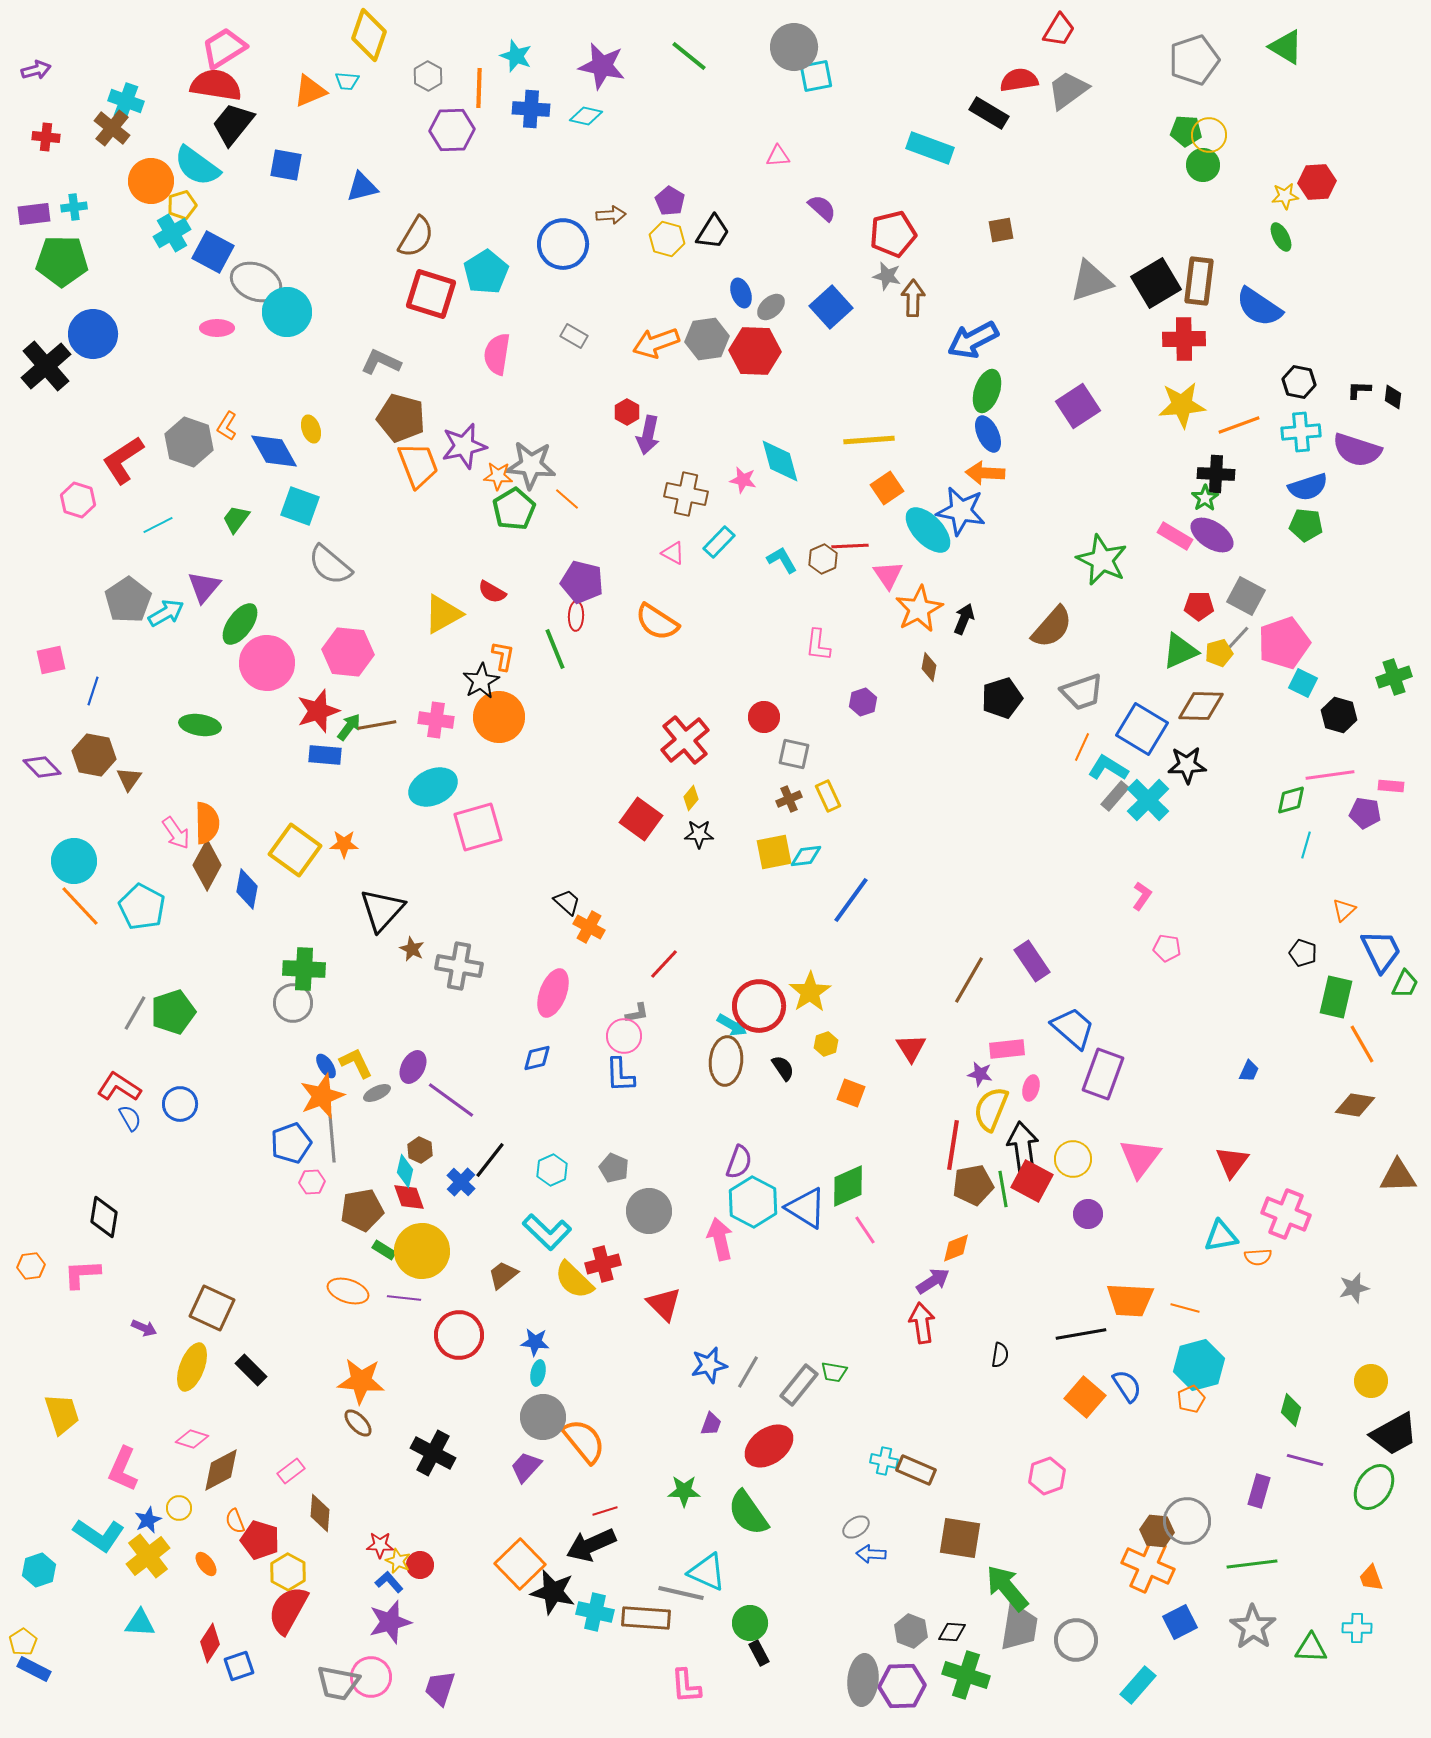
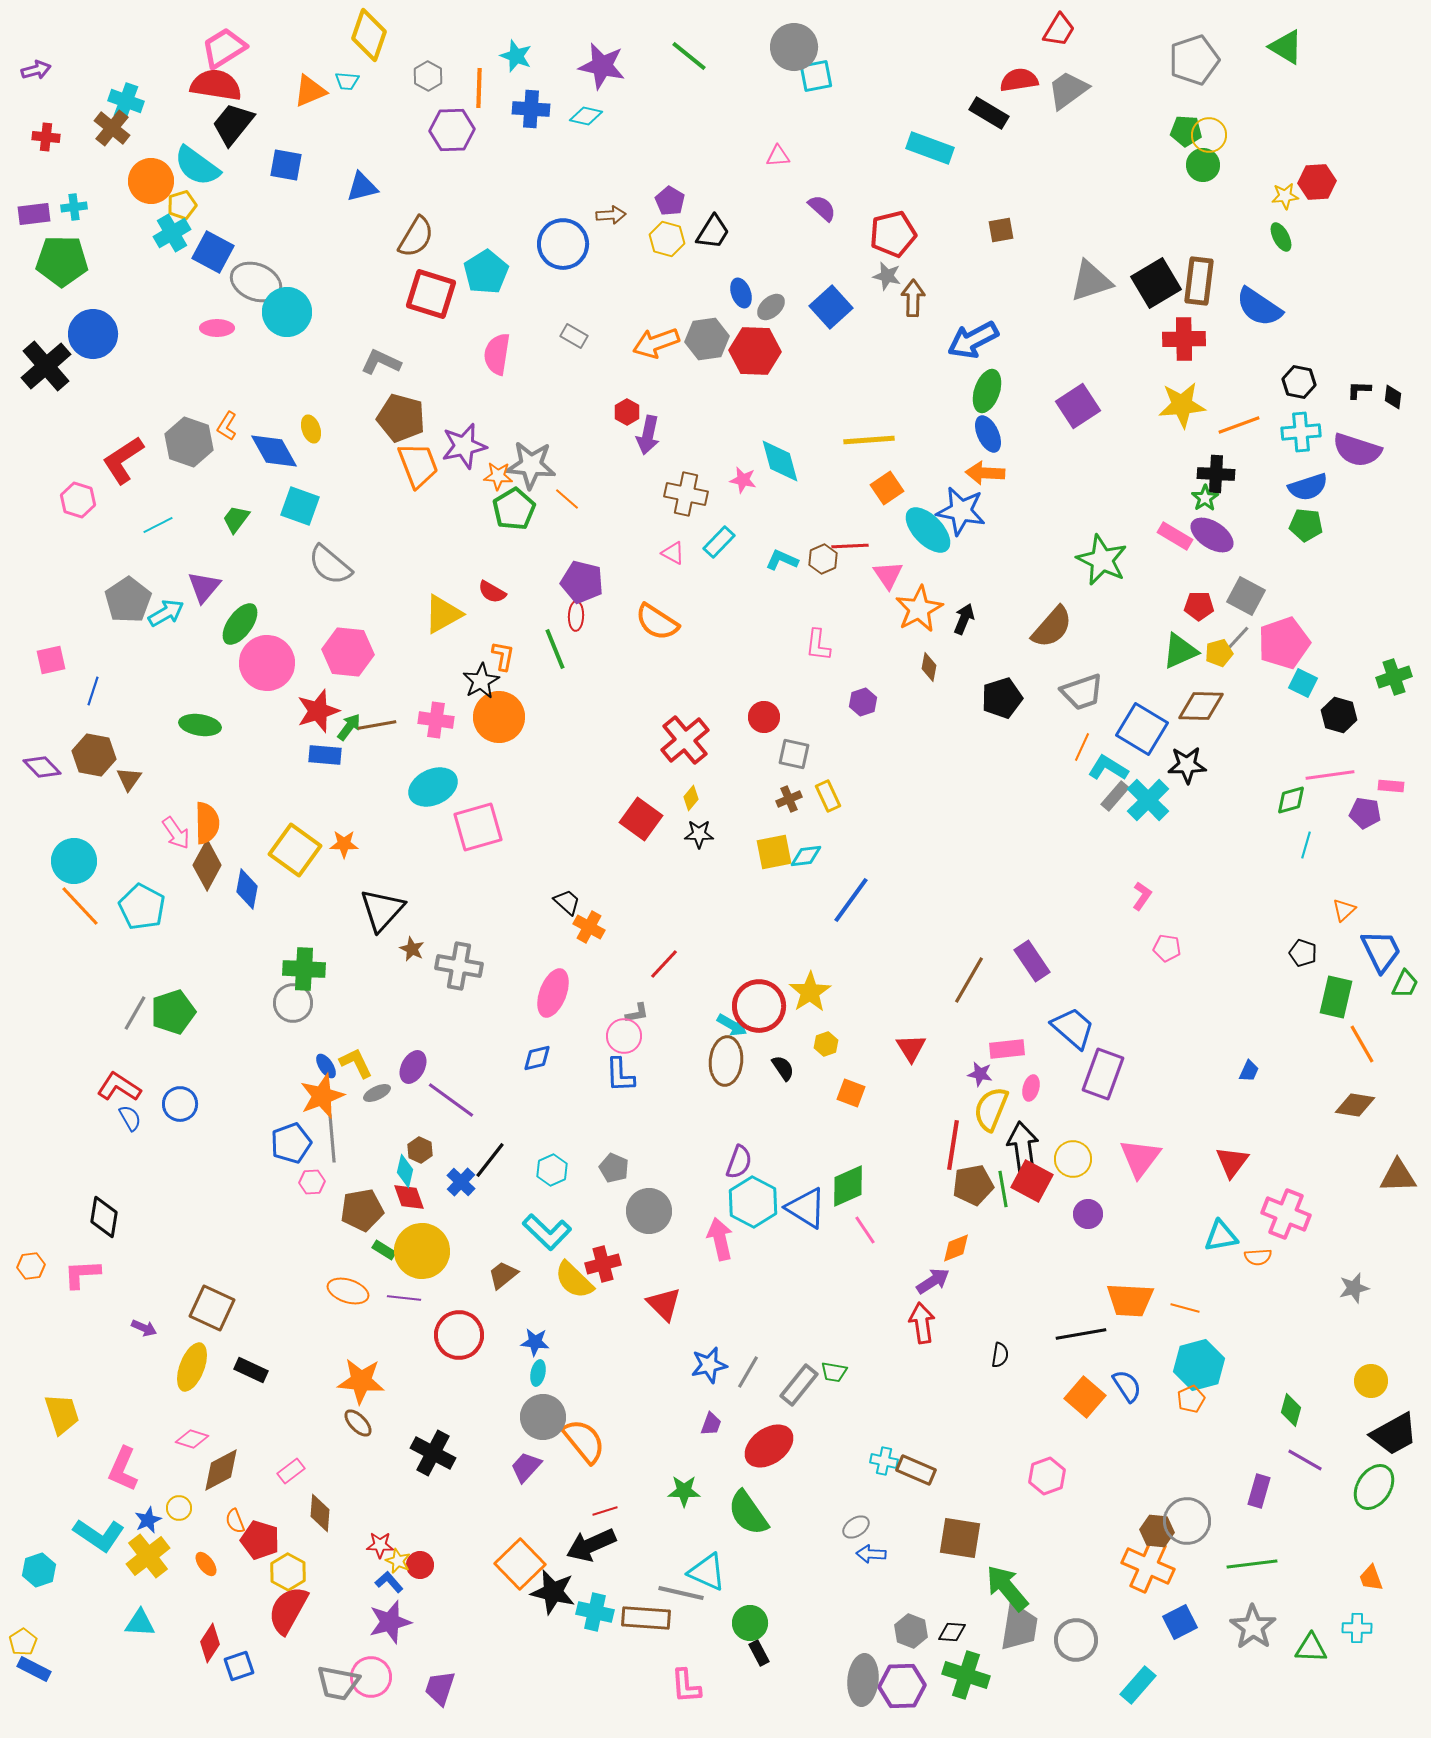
cyan L-shape at (782, 560): rotated 36 degrees counterclockwise
black rectangle at (251, 1370): rotated 20 degrees counterclockwise
purple line at (1305, 1460): rotated 15 degrees clockwise
